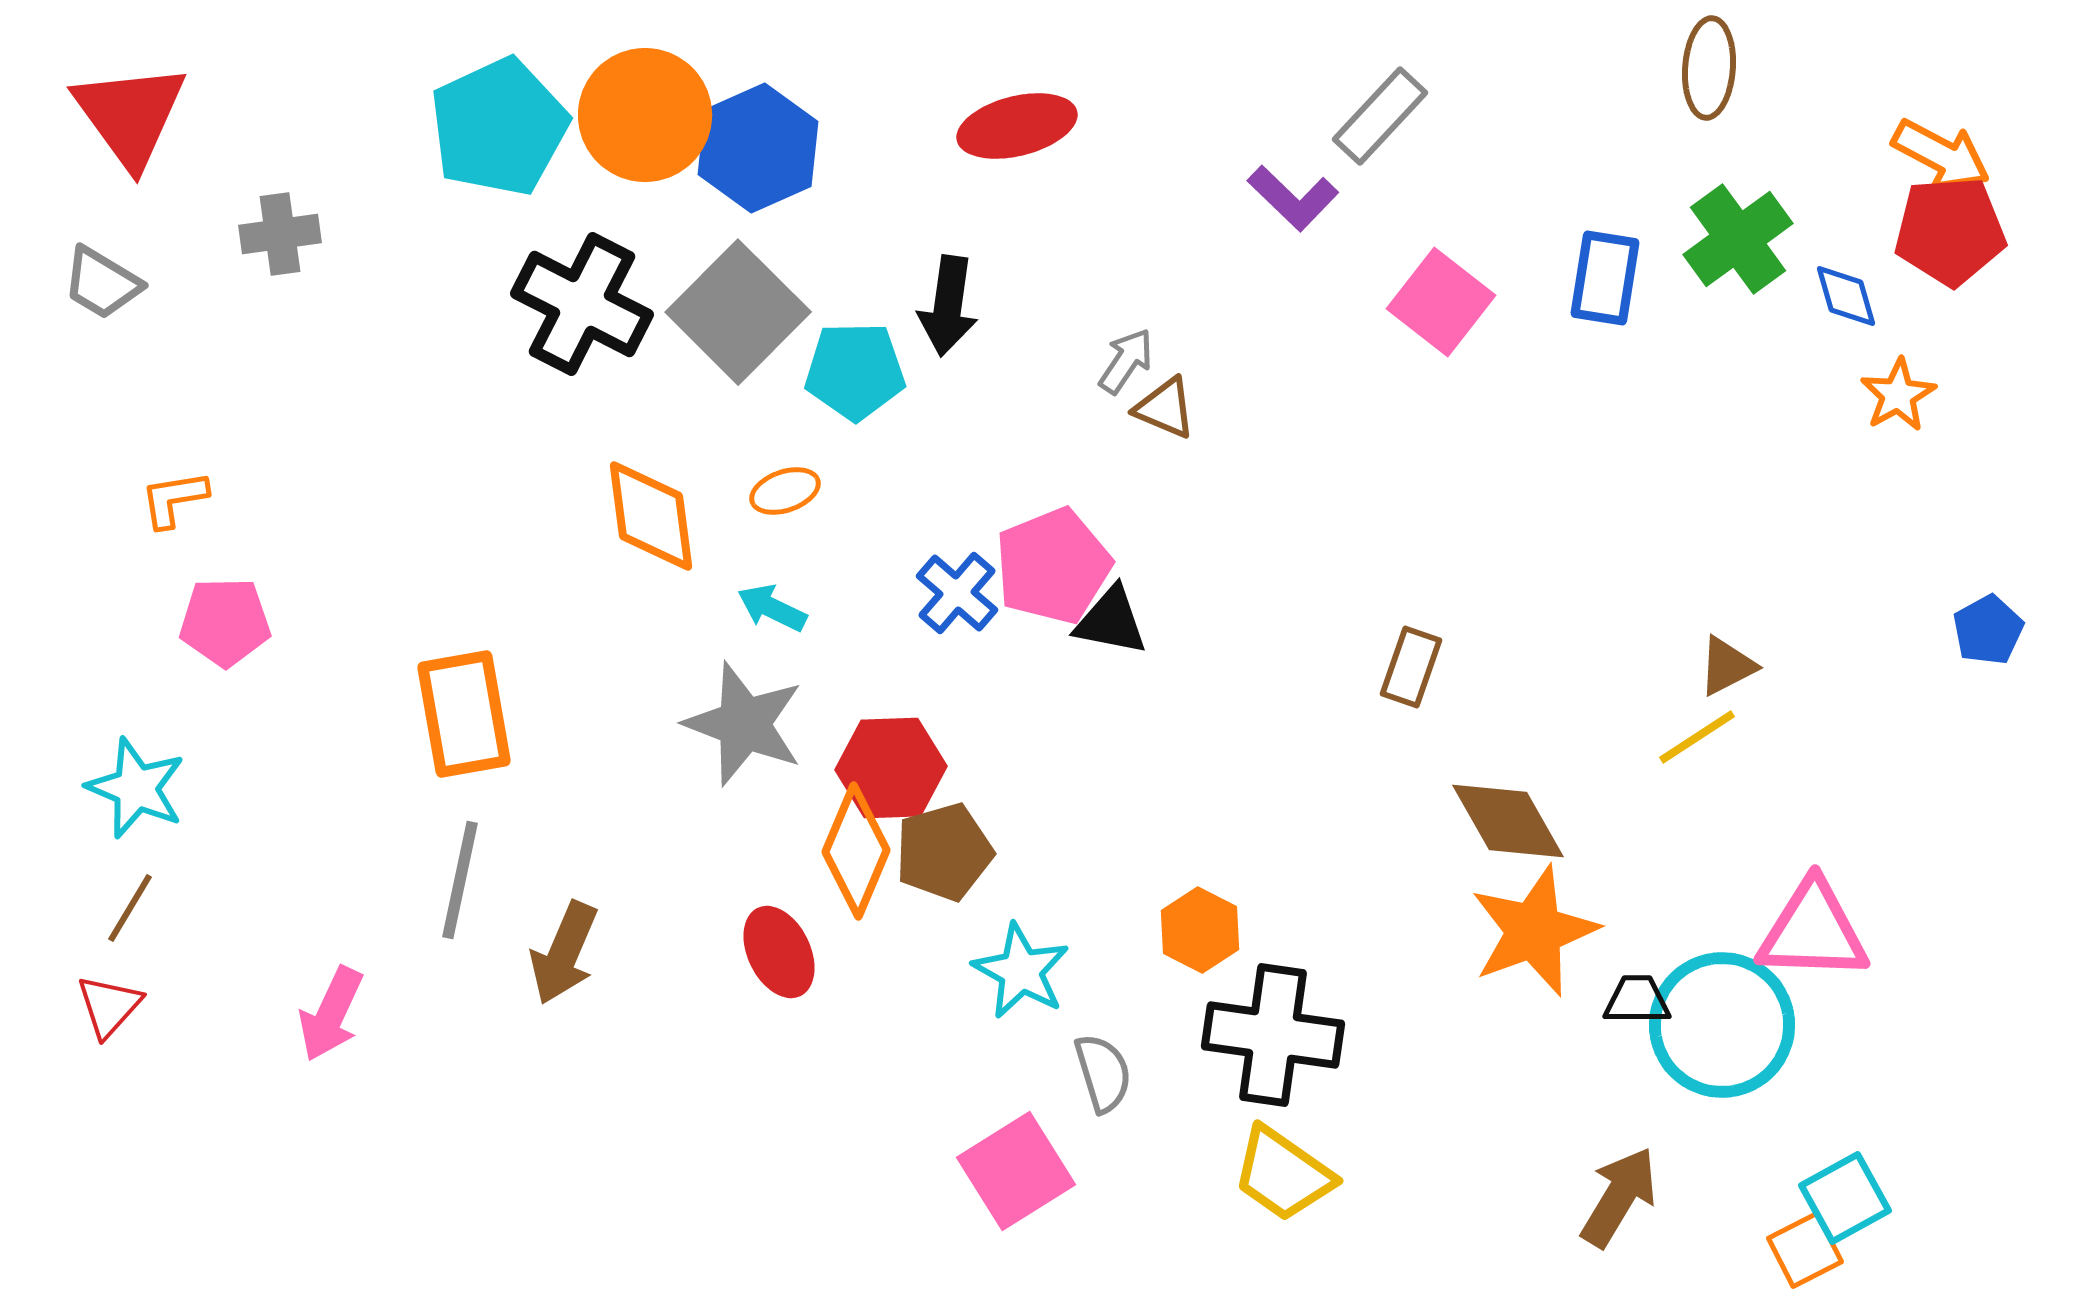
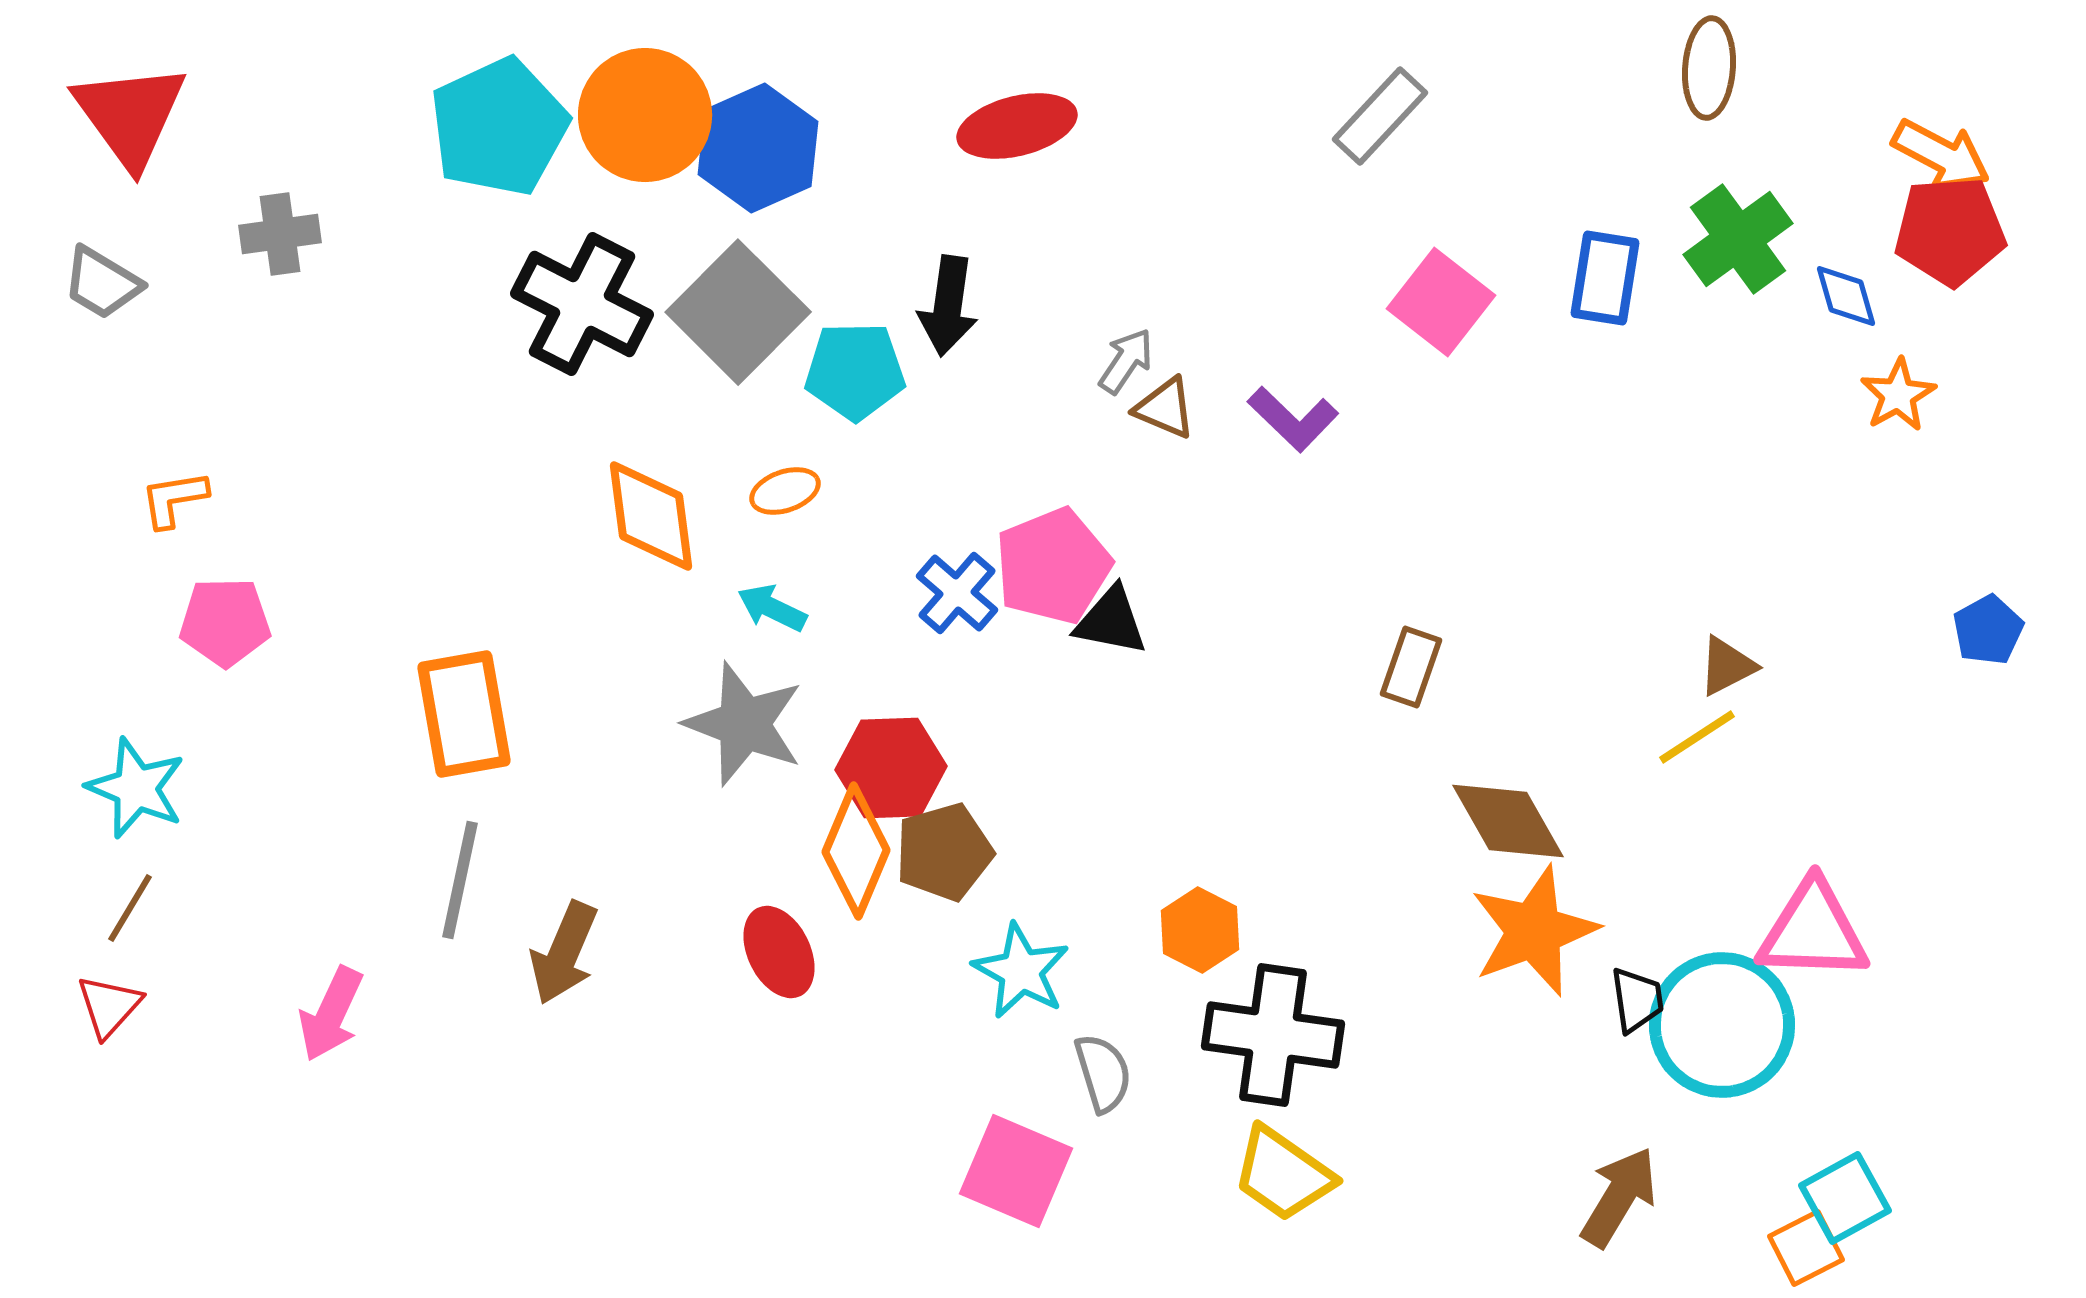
purple L-shape at (1293, 198): moved 221 px down
black trapezoid at (1637, 1000): rotated 82 degrees clockwise
pink square at (1016, 1171): rotated 35 degrees counterclockwise
orange square at (1805, 1250): moved 1 px right, 2 px up
